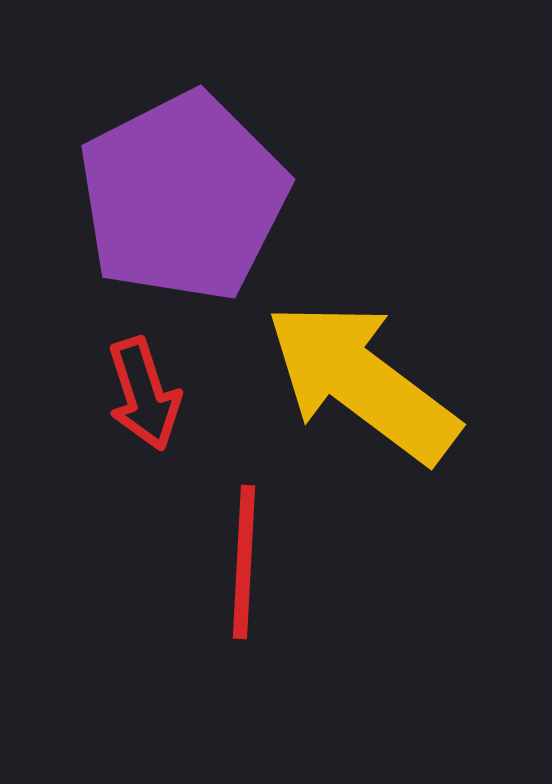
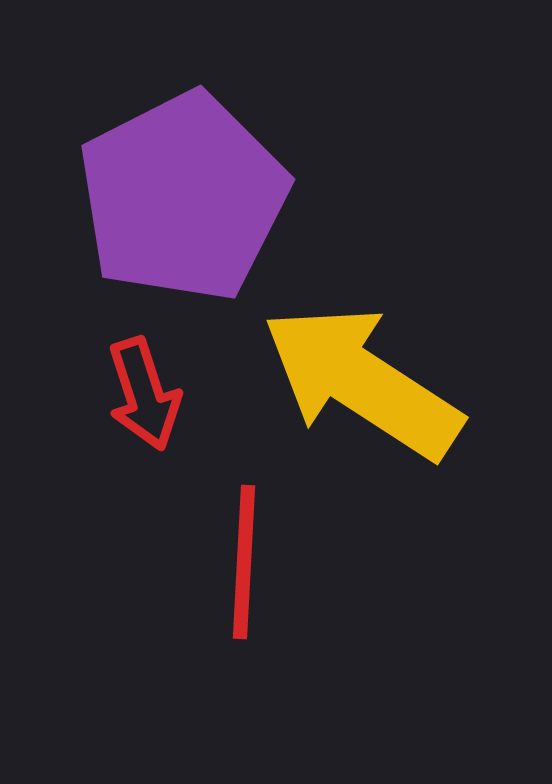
yellow arrow: rotated 4 degrees counterclockwise
